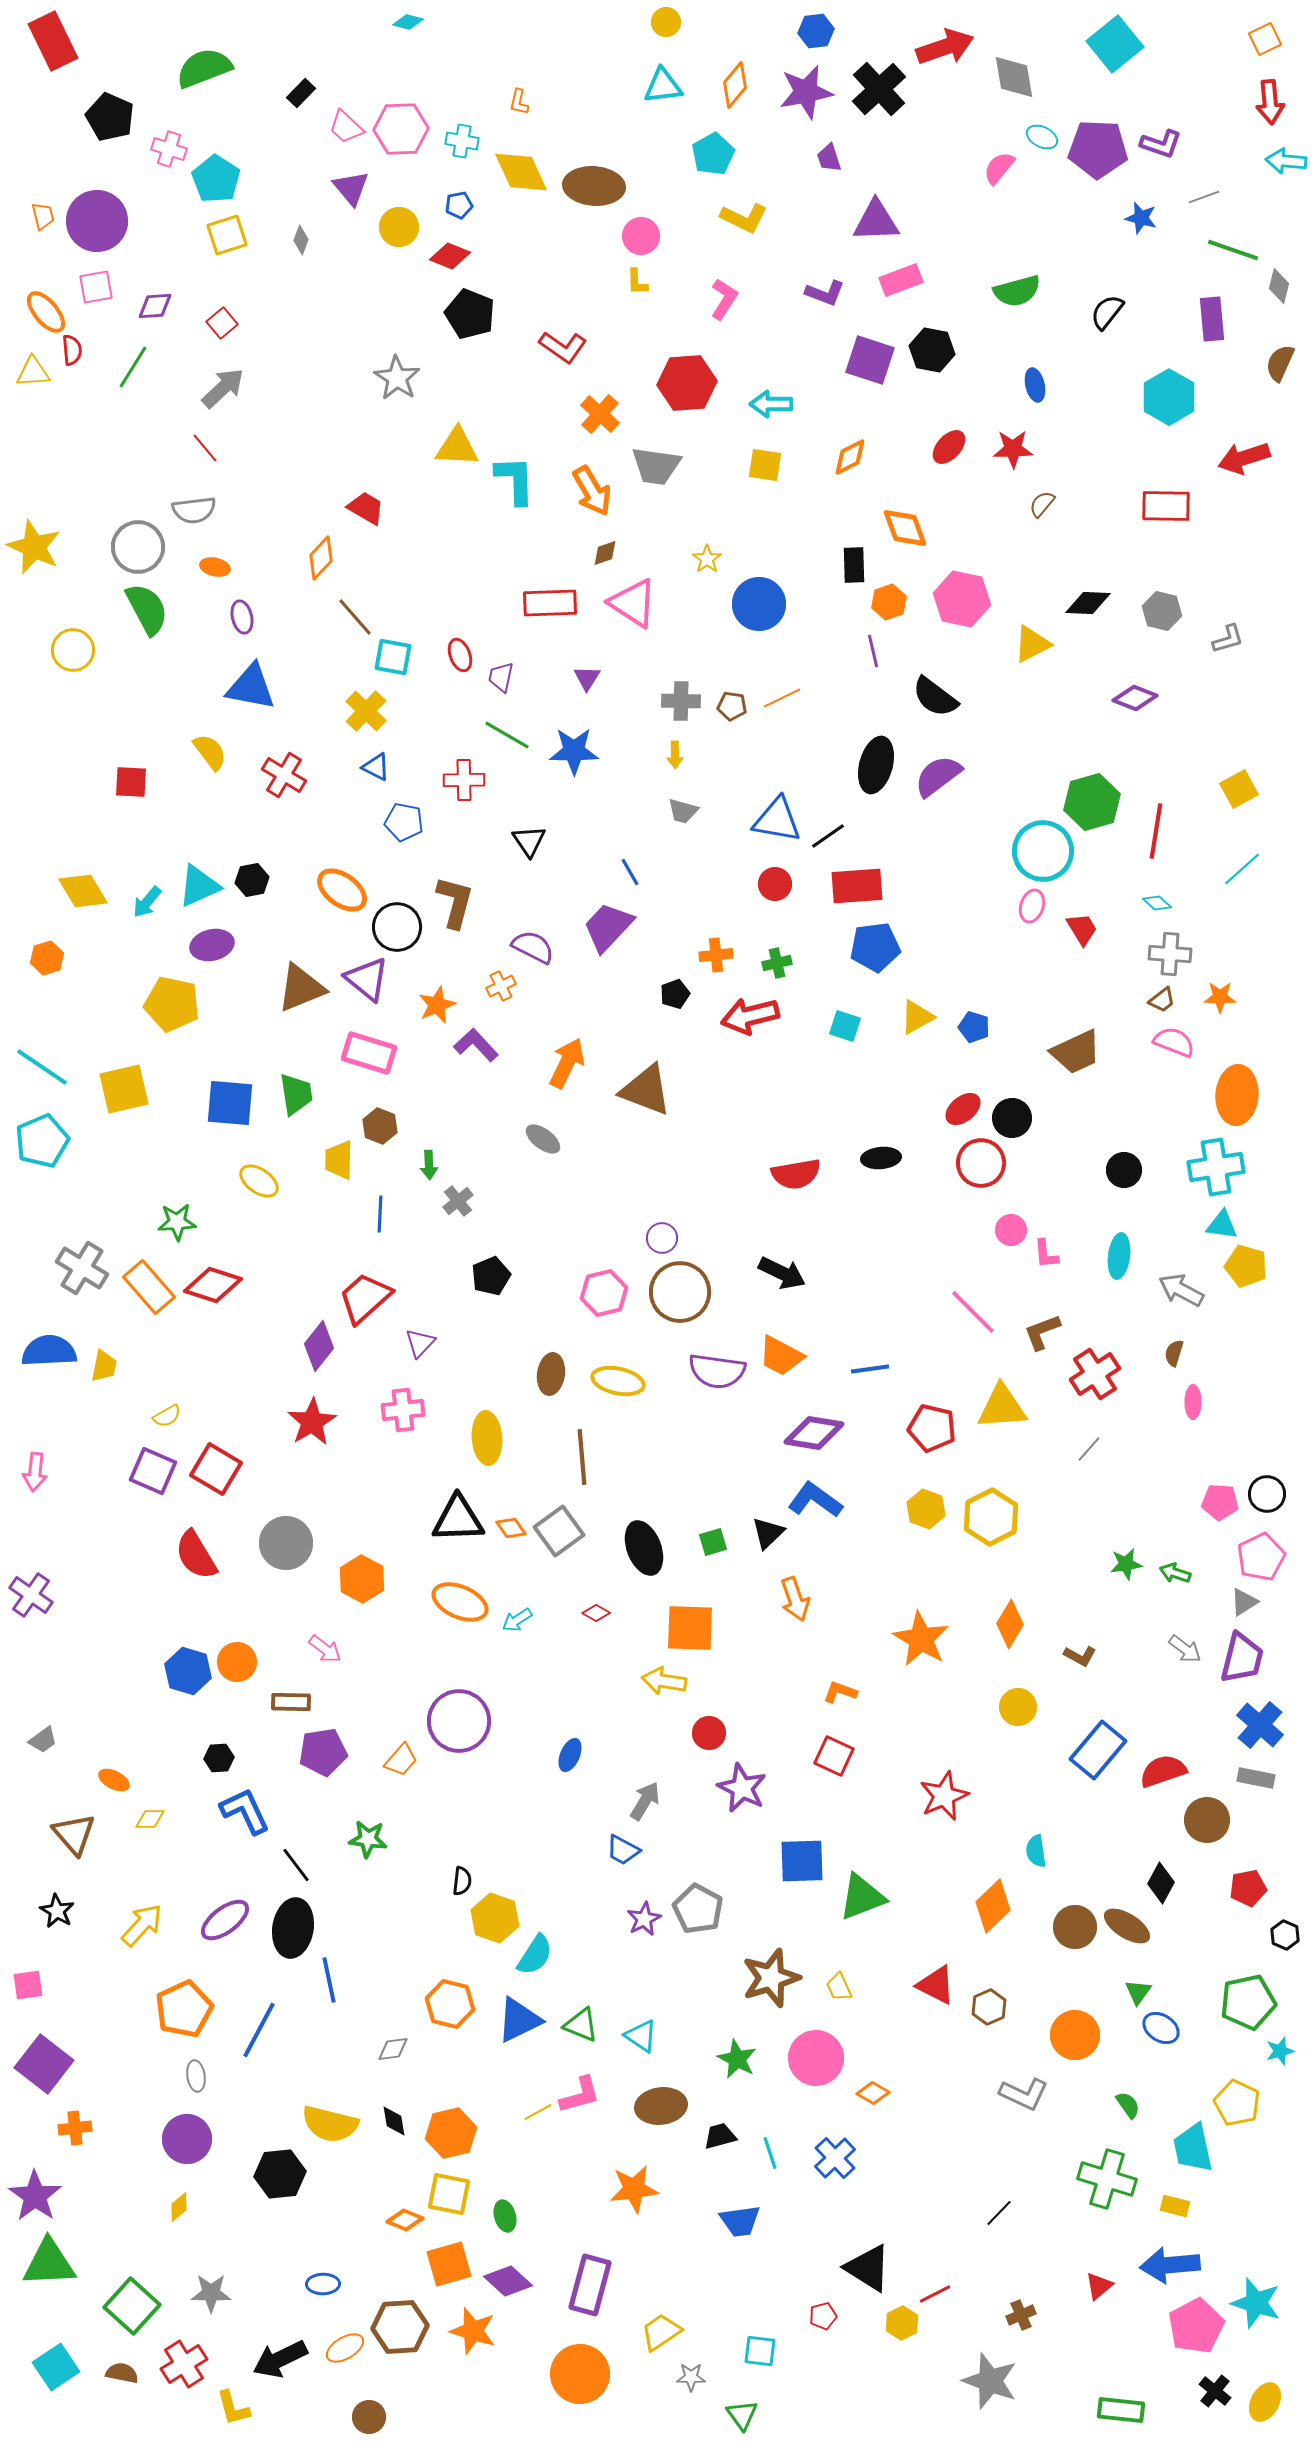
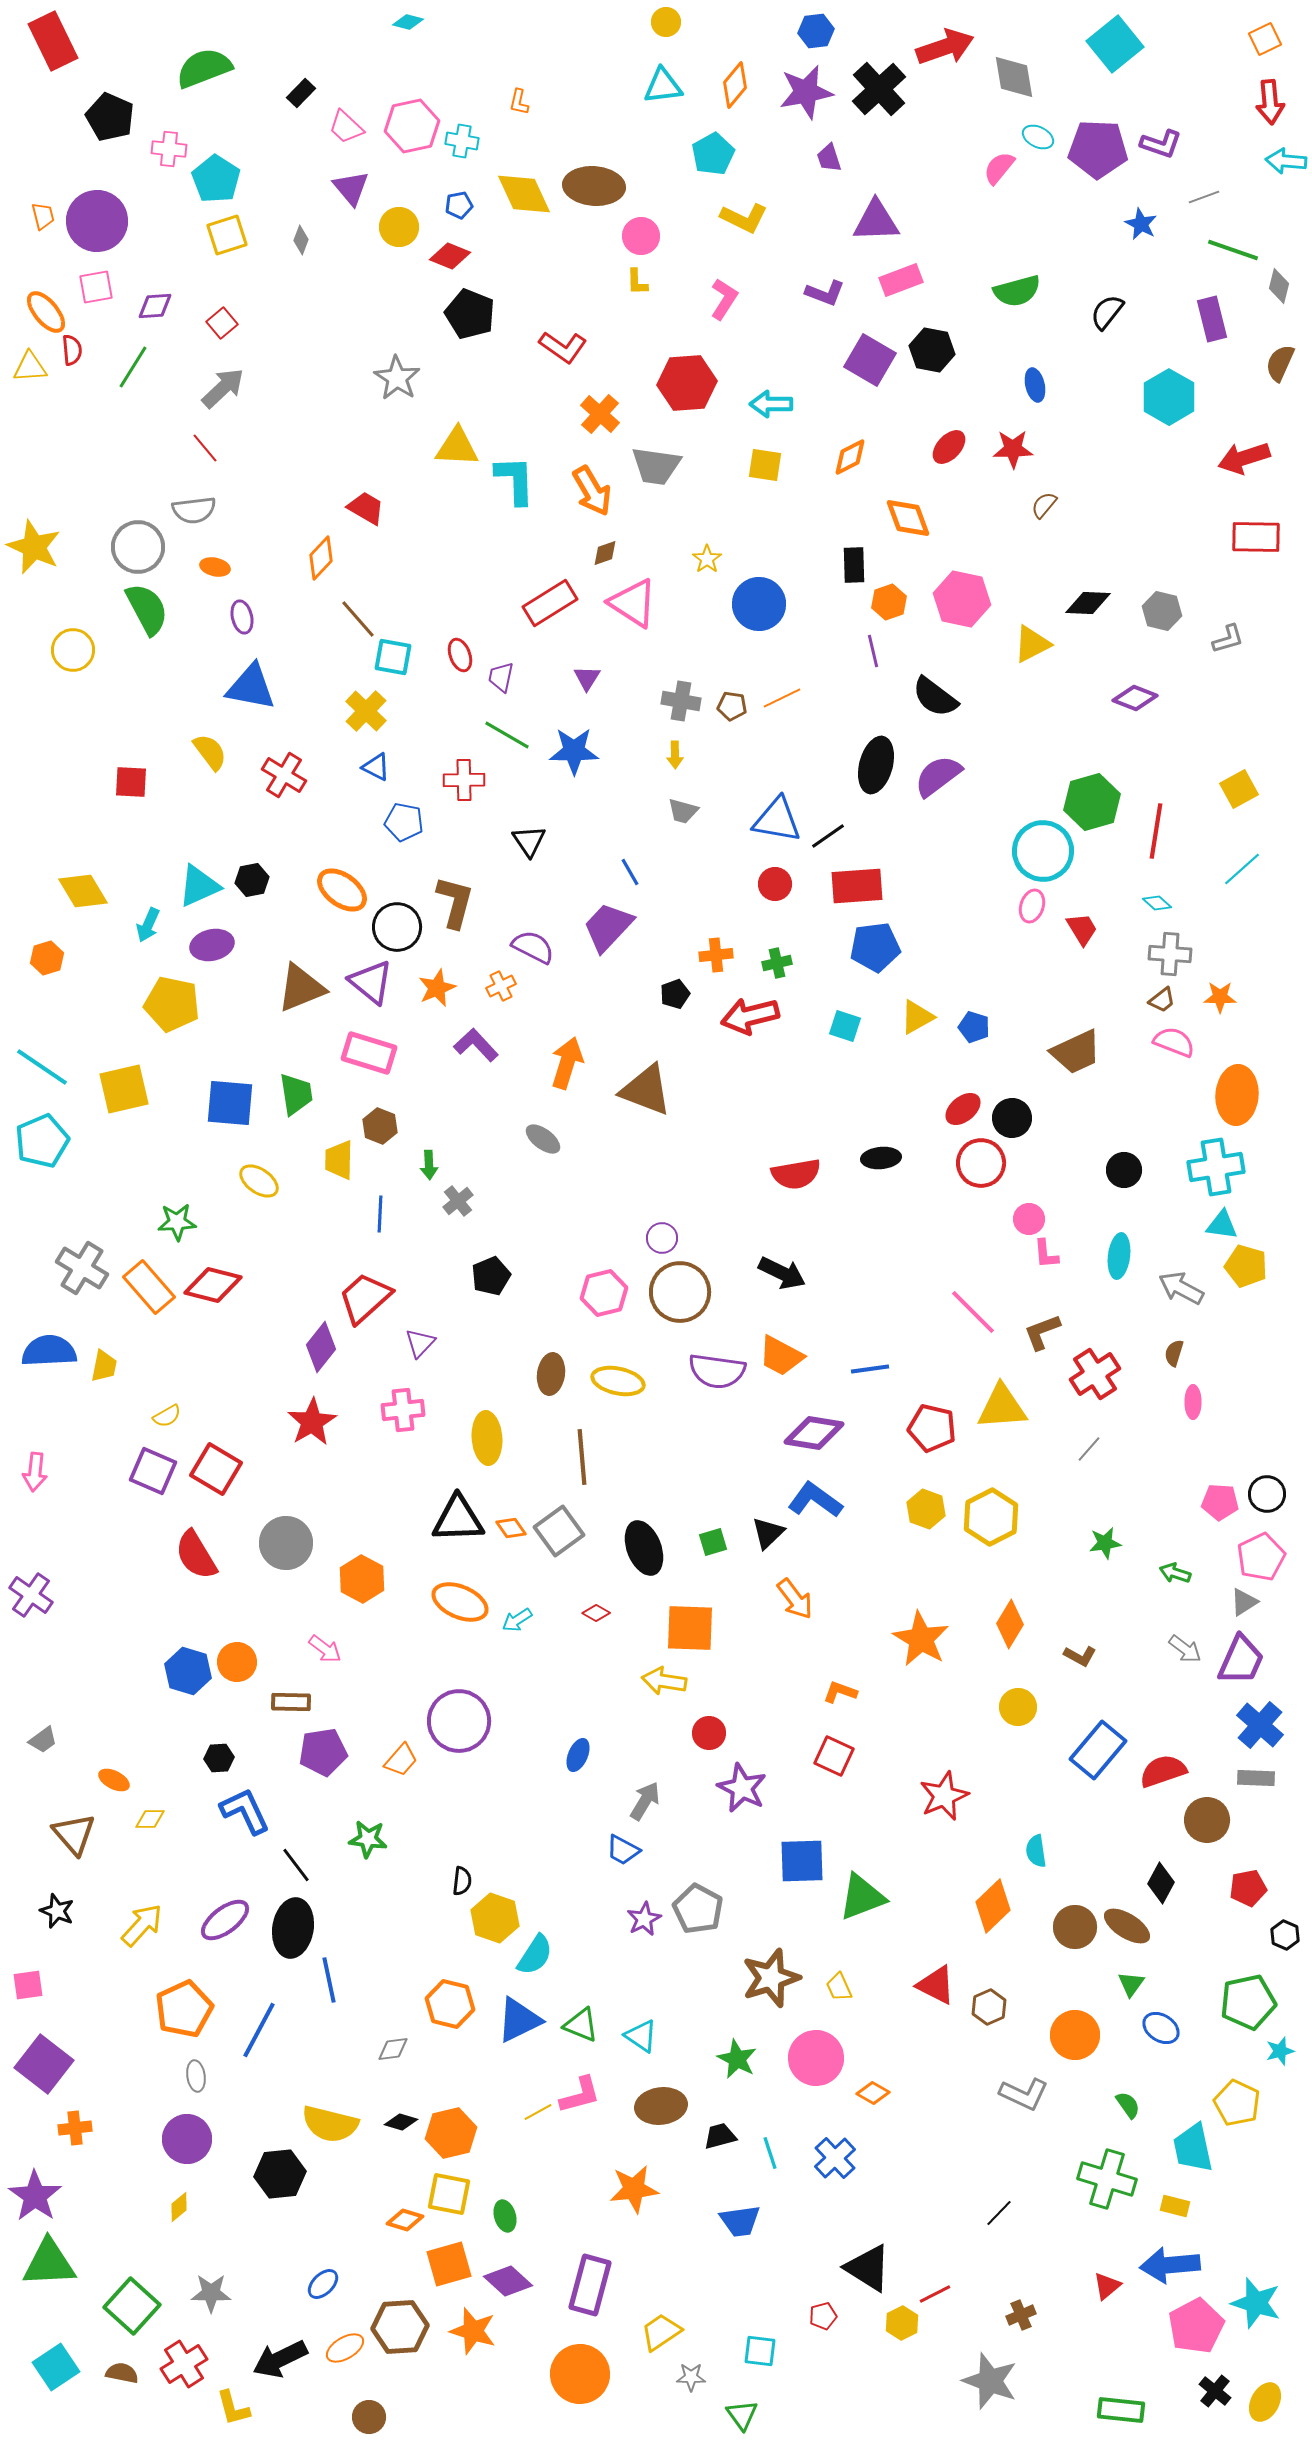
pink hexagon at (401, 129): moved 11 px right, 3 px up; rotated 10 degrees counterclockwise
cyan ellipse at (1042, 137): moved 4 px left
pink cross at (169, 149): rotated 12 degrees counterclockwise
yellow diamond at (521, 172): moved 3 px right, 22 px down
blue star at (1141, 218): moved 6 px down; rotated 12 degrees clockwise
purple rectangle at (1212, 319): rotated 9 degrees counterclockwise
purple square at (870, 360): rotated 12 degrees clockwise
yellow triangle at (33, 372): moved 3 px left, 5 px up
brown semicircle at (1042, 504): moved 2 px right, 1 px down
red rectangle at (1166, 506): moved 90 px right, 31 px down
orange diamond at (905, 528): moved 3 px right, 10 px up
red rectangle at (550, 603): rotated 30 degrees counterclockwise
brown line at (355, 617): moved 3 px right, 2 px down
gray cross at (681, 701): rotated 9 degrees clockwise
cyan arrow at (147, 902): moved 1 px right, 23 px down; rotated 16 degrees counterclockwise
purple triangle at (367, 979): moved 4 px right, 3 px down
orange star at (437, 1005): moved 17 px up
orange arrow at (567, 1063): rotated 9 degrees counterclockwise
pink circle at (1011, 1230): moved 18 px right, 11 px up
red diamond at (213, 1285): rotated 4 degrees counterclockwise
gray arrow at (1181, 1290): moved 2 px up
purple diamond at (319, 1346): moved 2 px right, 1 px down
green star at (1126, 1564): moved 21 px left, 21 px up
orange arrow at (795, 1599): rotated 18 degrees counterclockwise
purple trapezoid at (1242, 1658): moved 1 px left, 2 px down; rotated 10 degrees clockwise
blue ellipse at (570, 1755): moved 8 px right
gray rectangle at (1256, 1778): rotated 9 degrees counterclockwise
black star at (57, 1911): rotated 8 degrees counterclockwise
green triangle at (1138, 1992): moved 7 px left, 8 px up
black diamond at (394, 2121): moved 7 px right, 1 px down; rotated 64 degrees counterclockwise
orange diamond at (405, 2220): rotated 6 degrees counterclockwise
blue ellipse at (323, 2284): rotated 44 degrees counterclockwise
red triangle at (1099, 2286): moved 8 px right
